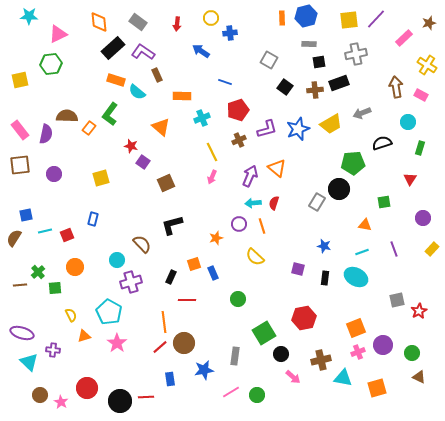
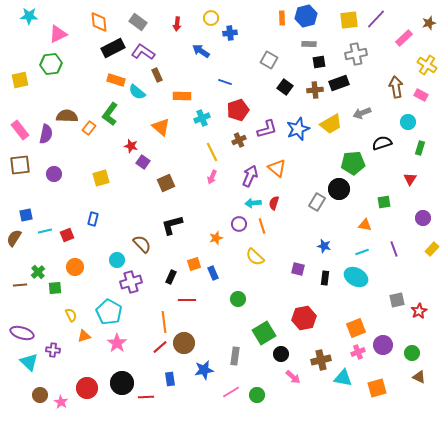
black rectangle at (113, 48): rotated 15 degrees clockwise
black circle at (120, 401): moved 2 px right, 18 px up
